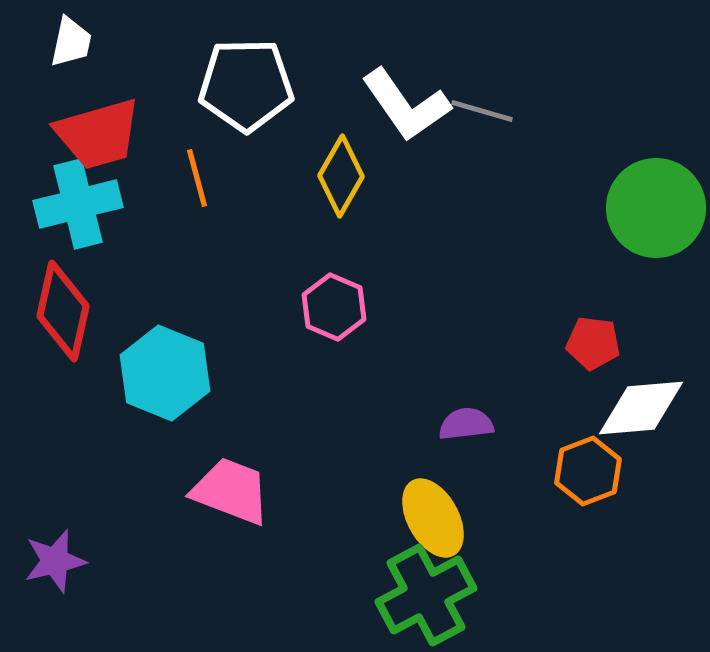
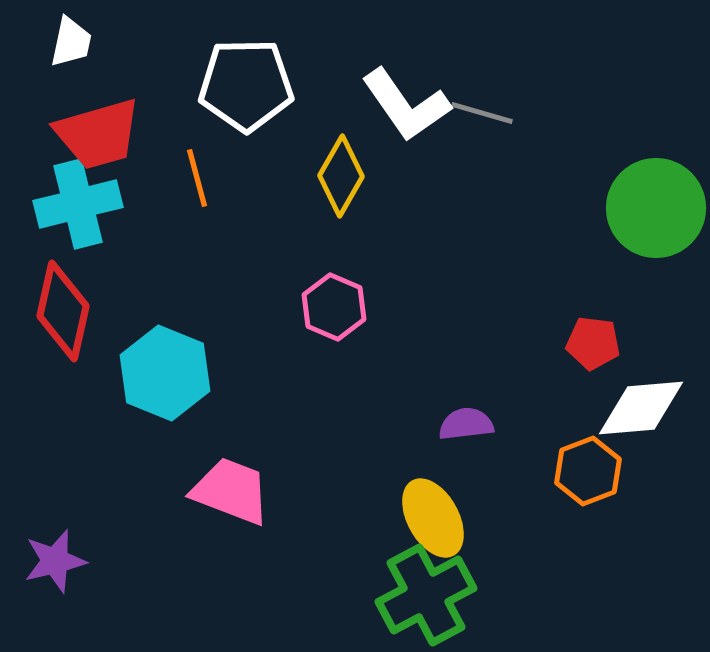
gray line: moved 2 px down
